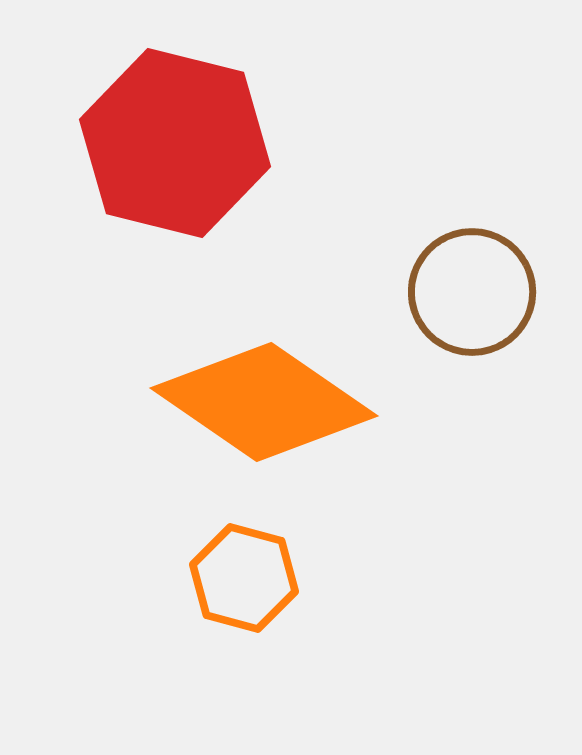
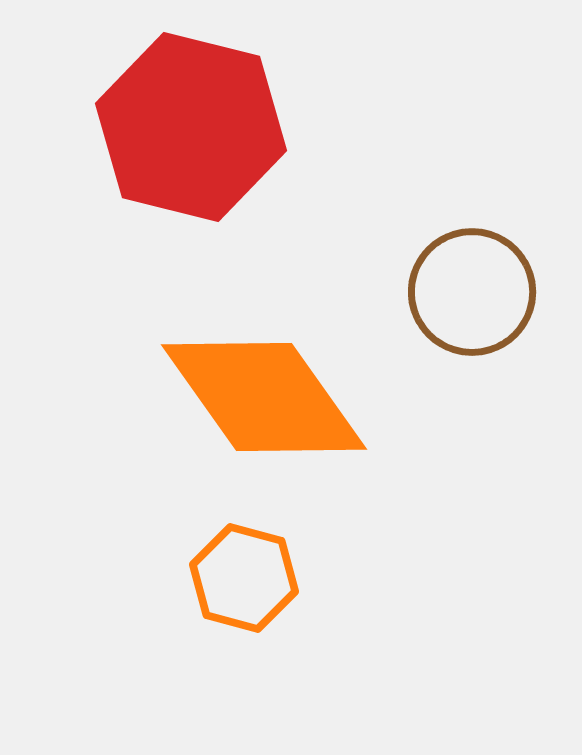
red hexagon: moved 16 px right, 16 px up
orange diamond: moved 5 px up; rotated 20 degrees clockwise
